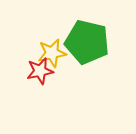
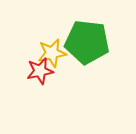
green pentagon: rotated 6 degrees counterclockwise
